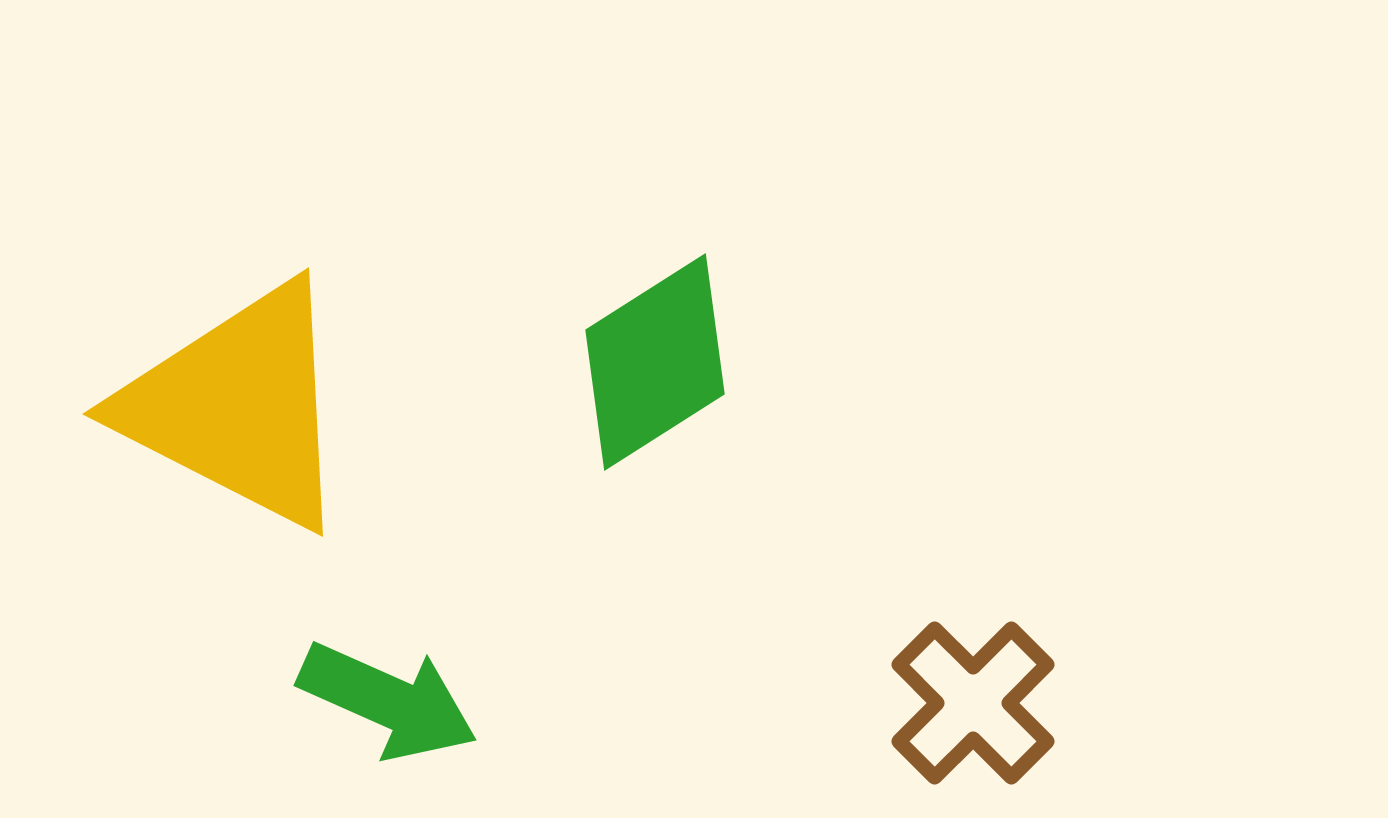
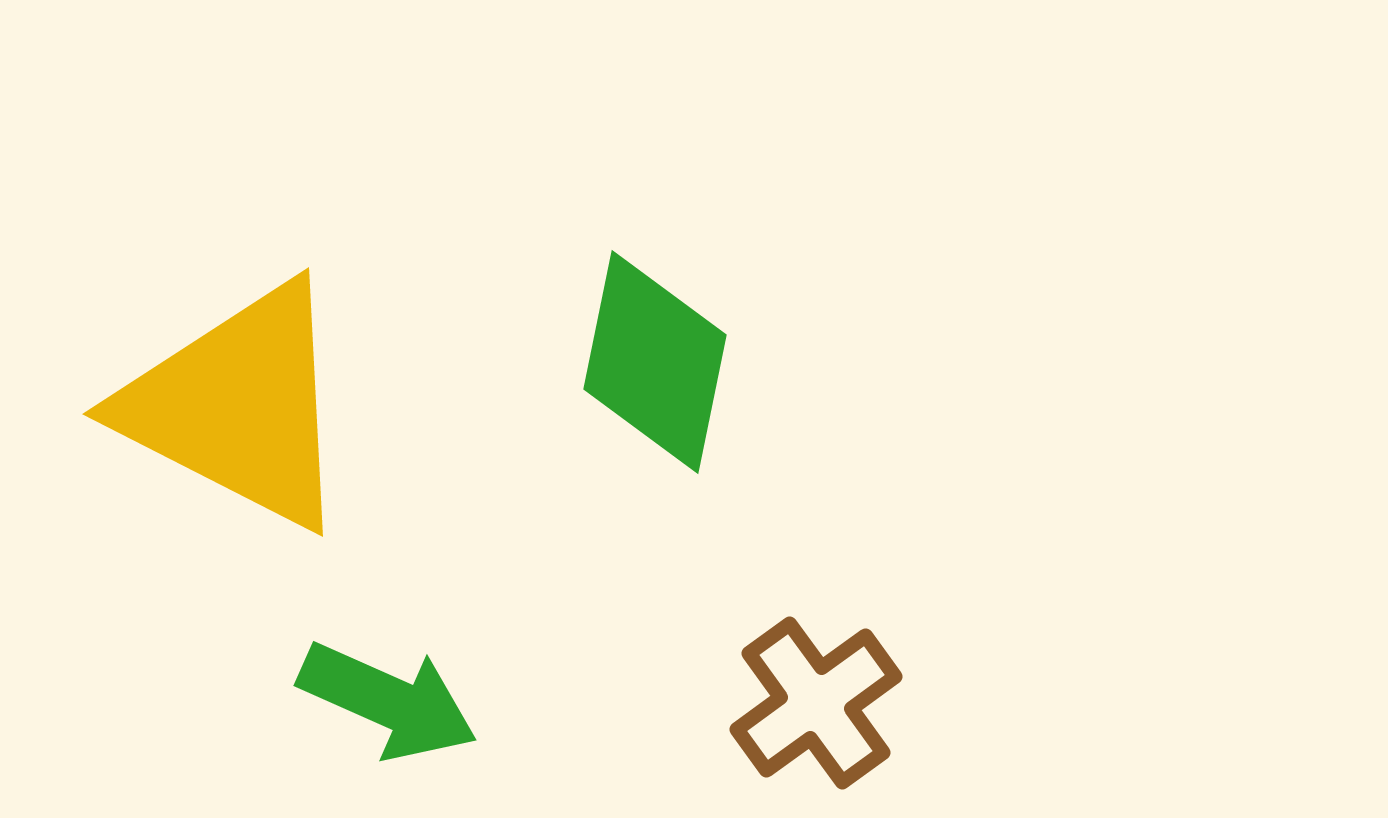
green diamond: rotated 46 degrees counterclockwise
brown cross: moved 157 px left; rotated 9 degrees clockwise
